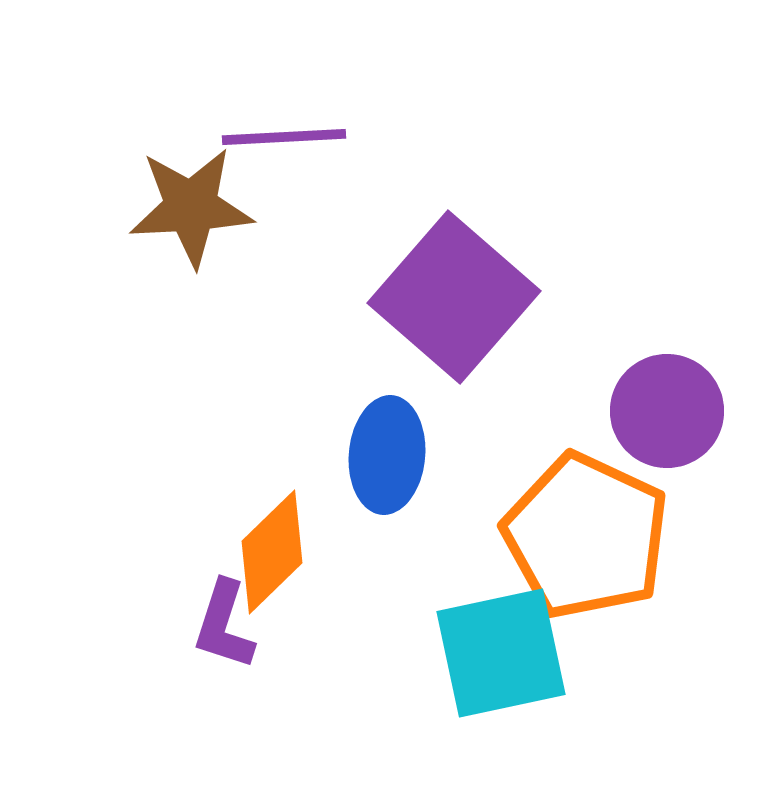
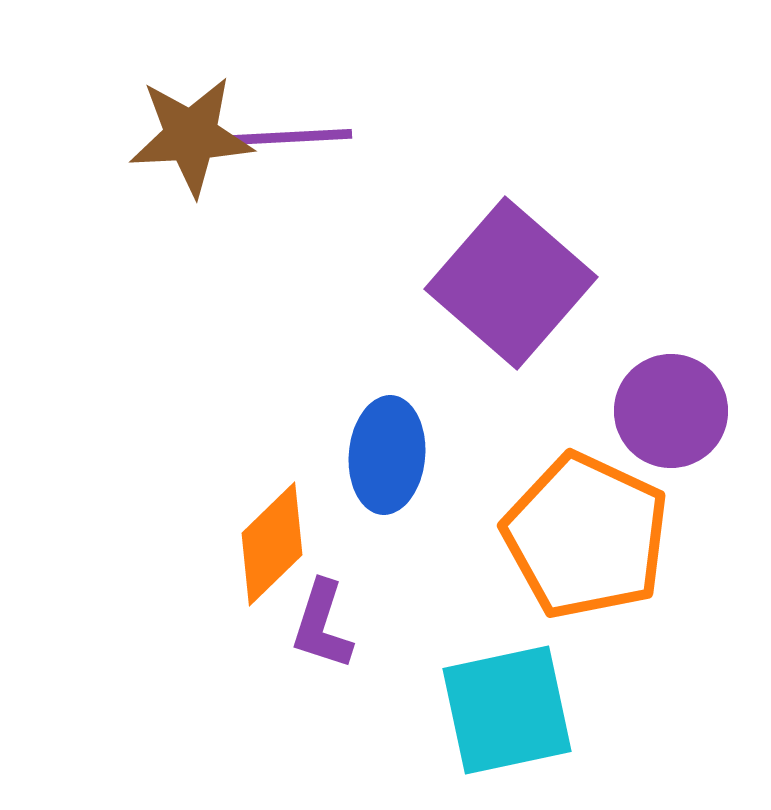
purple line: moved 6 px right
brown star: moved 71 px up
purple square: moved 57 px right, 14 px up
purple circle: moved 4 px right
orange diamond: moved 8 px up
purple L-shape: moved 98 px right
cyan square: moved 6 px right, 57 px down
